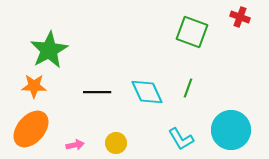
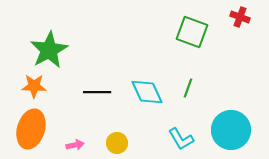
orange ellipse: rotated 24 degrees counterclockwise
yellow circle: moved 1 px right
